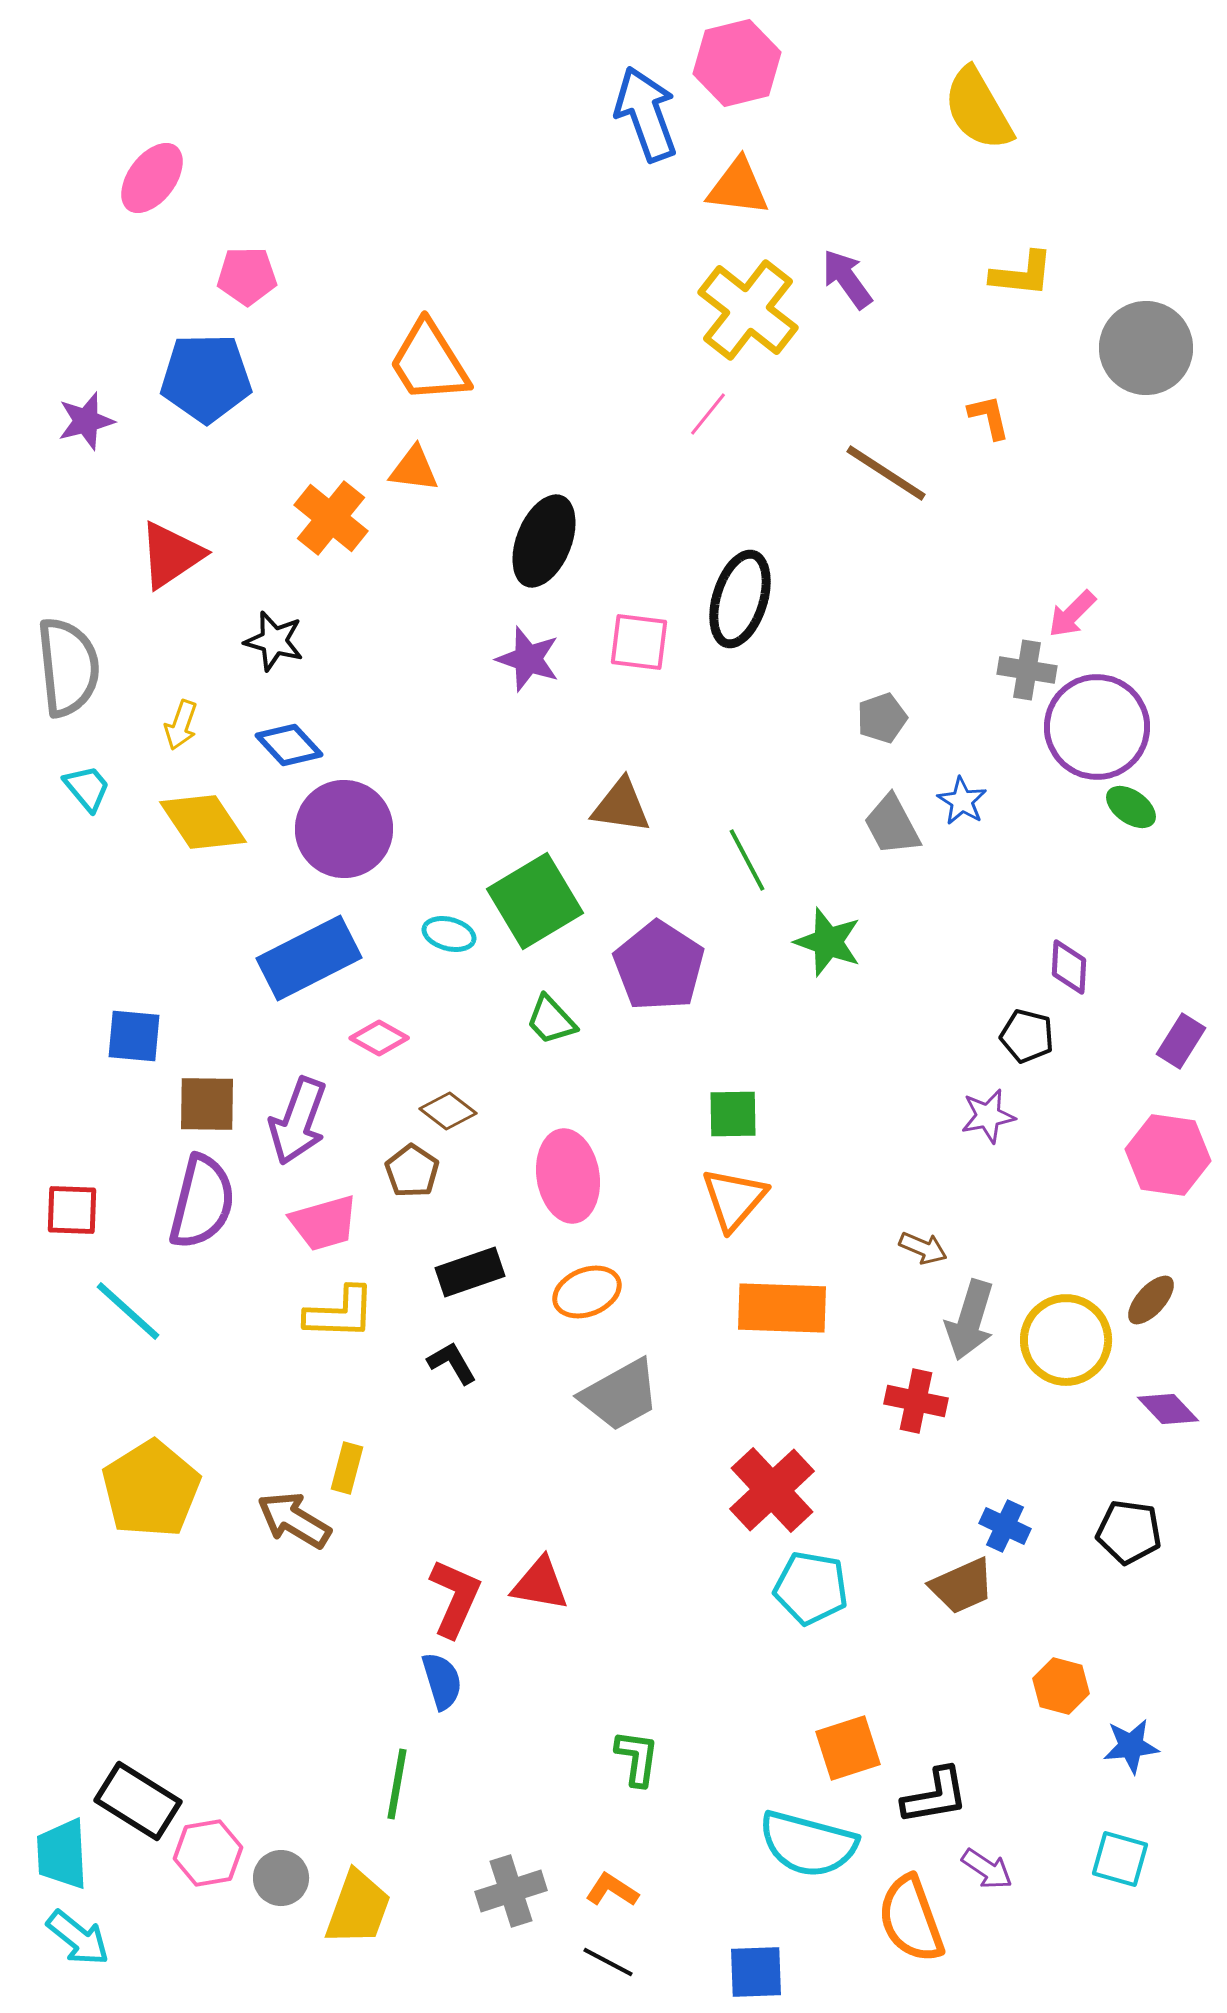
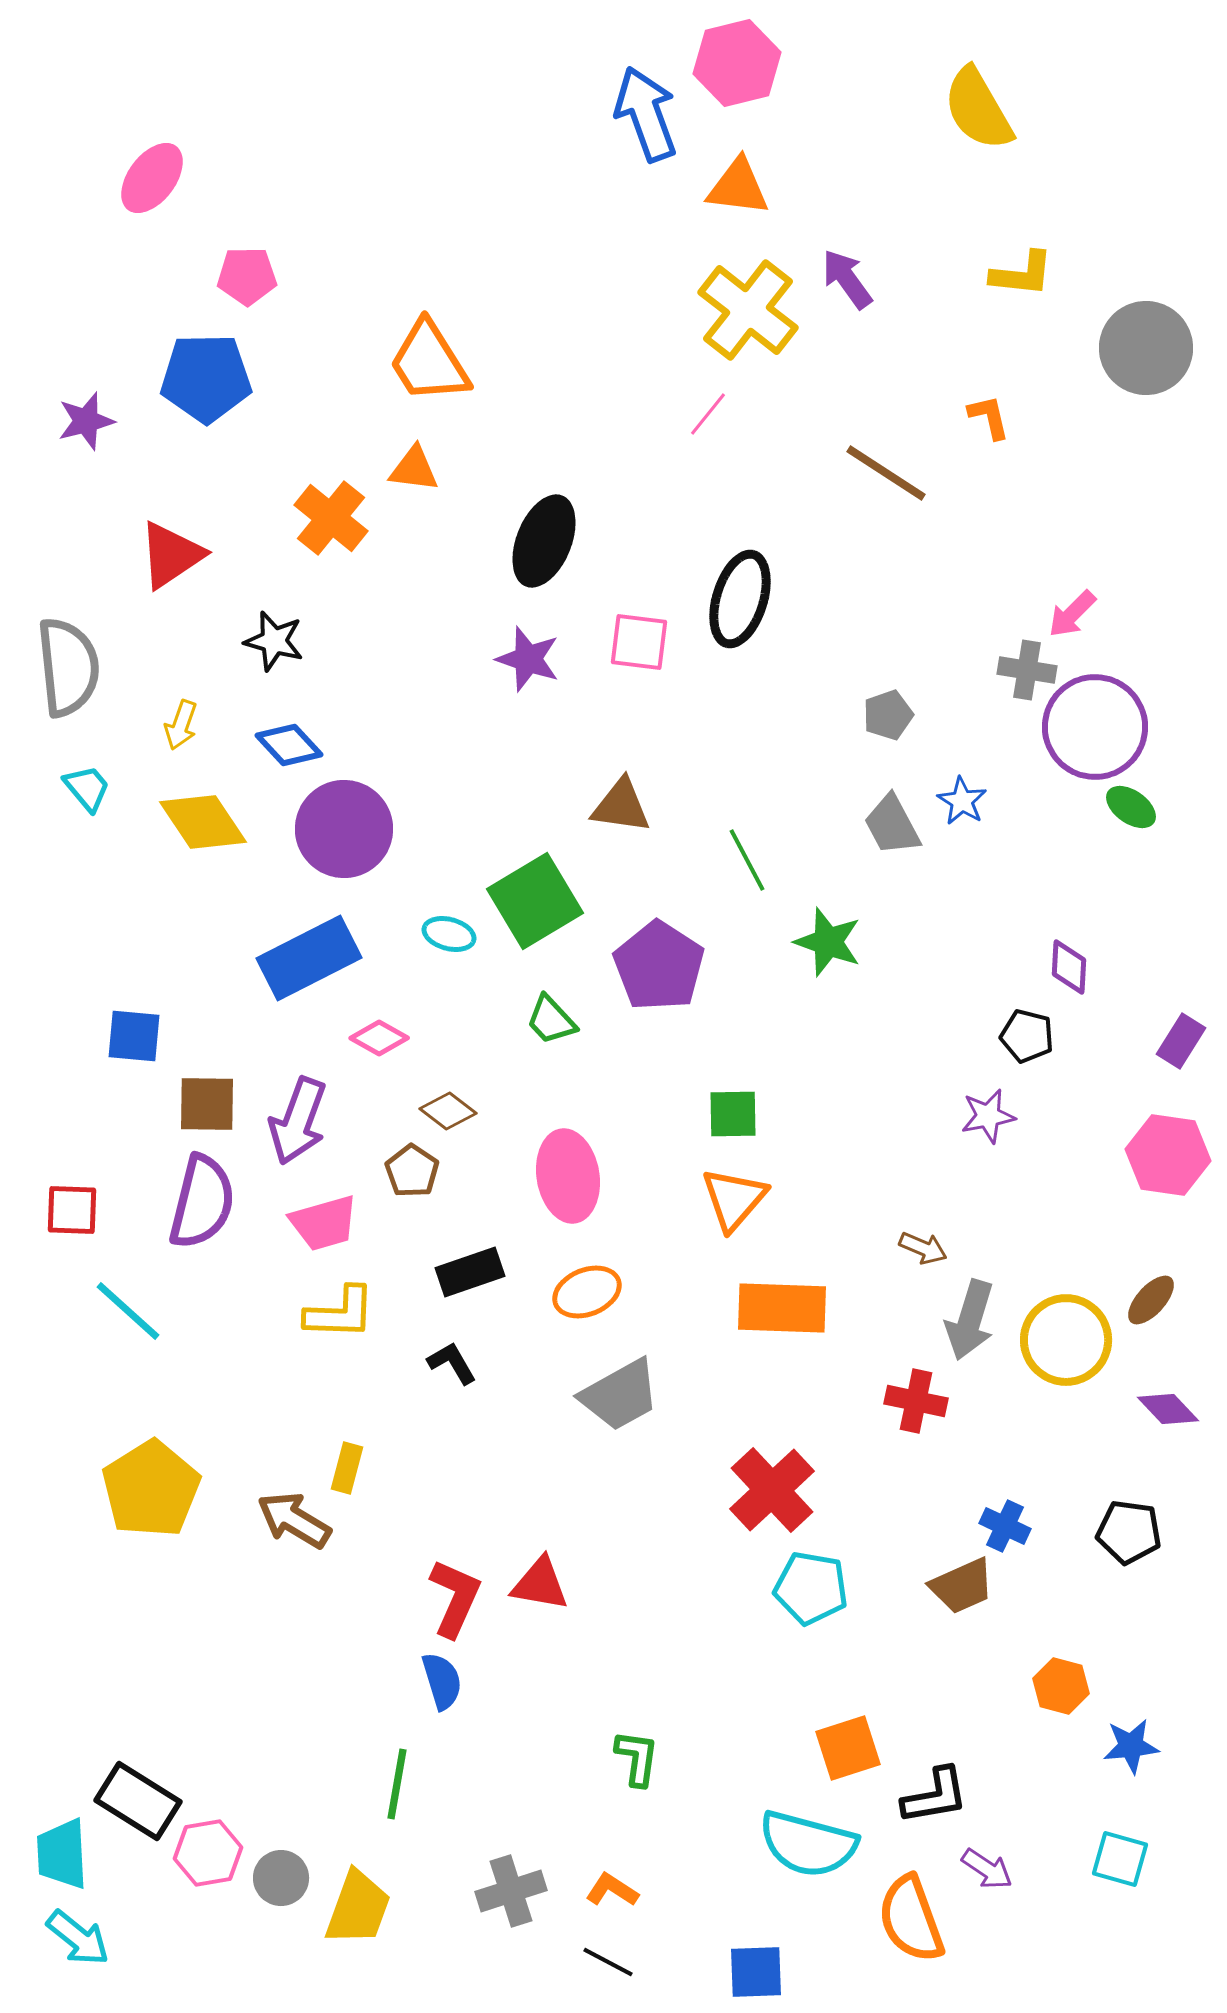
gray pentagon at (882, 718): moved 6 px right, 3 px up
purple circle at (1097, 727): moved 2 px left
